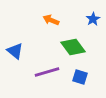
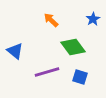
orange arrow: rotated 21 degrees clockwise
